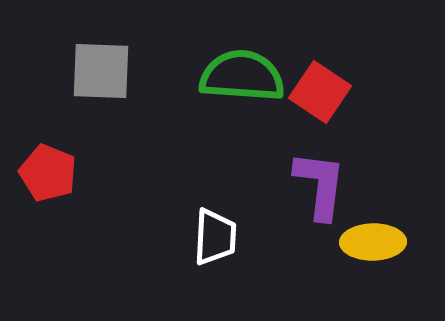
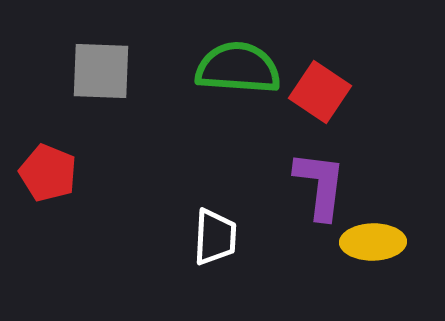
green semicircle: moved 4 px left, 8 px up
